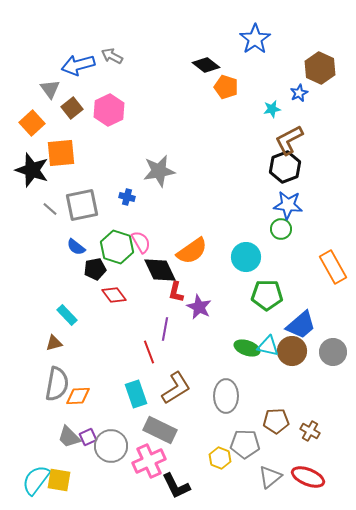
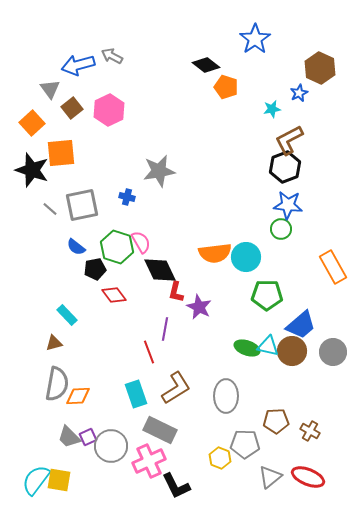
orange semicircle at (192, 251): moved 23 px right, 2 px down; rotated 28 degrees clockwise
